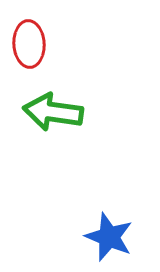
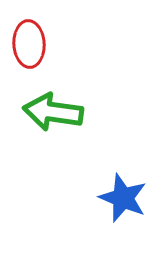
blue star: moved 14 px right, 39 px up
